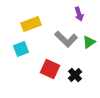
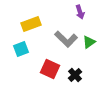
purple arrow: moved 1 px right, 2 px up
